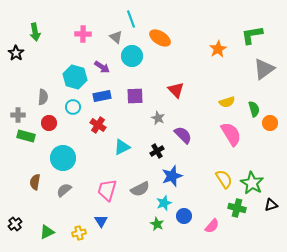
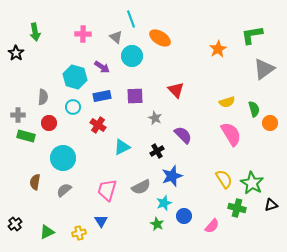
gray star at (158, 118): moved 3 px left
gray semicircle at (140, 189): moved 1 px right, 2 px up
